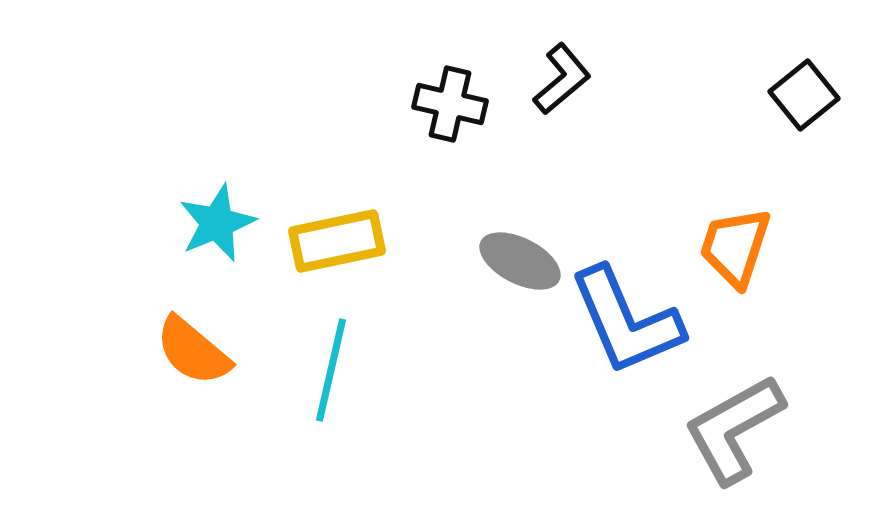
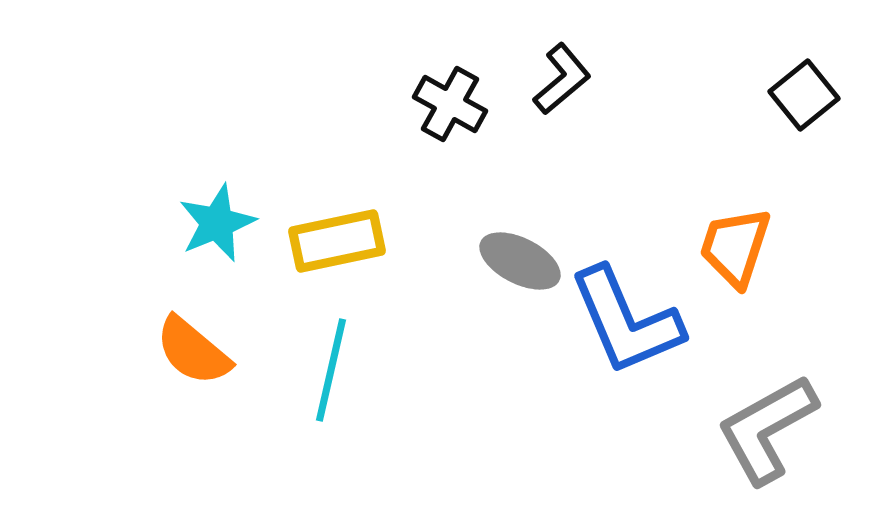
black cross: rotated 16 degrees clockwise
gray L-shape: moved 33 px right
